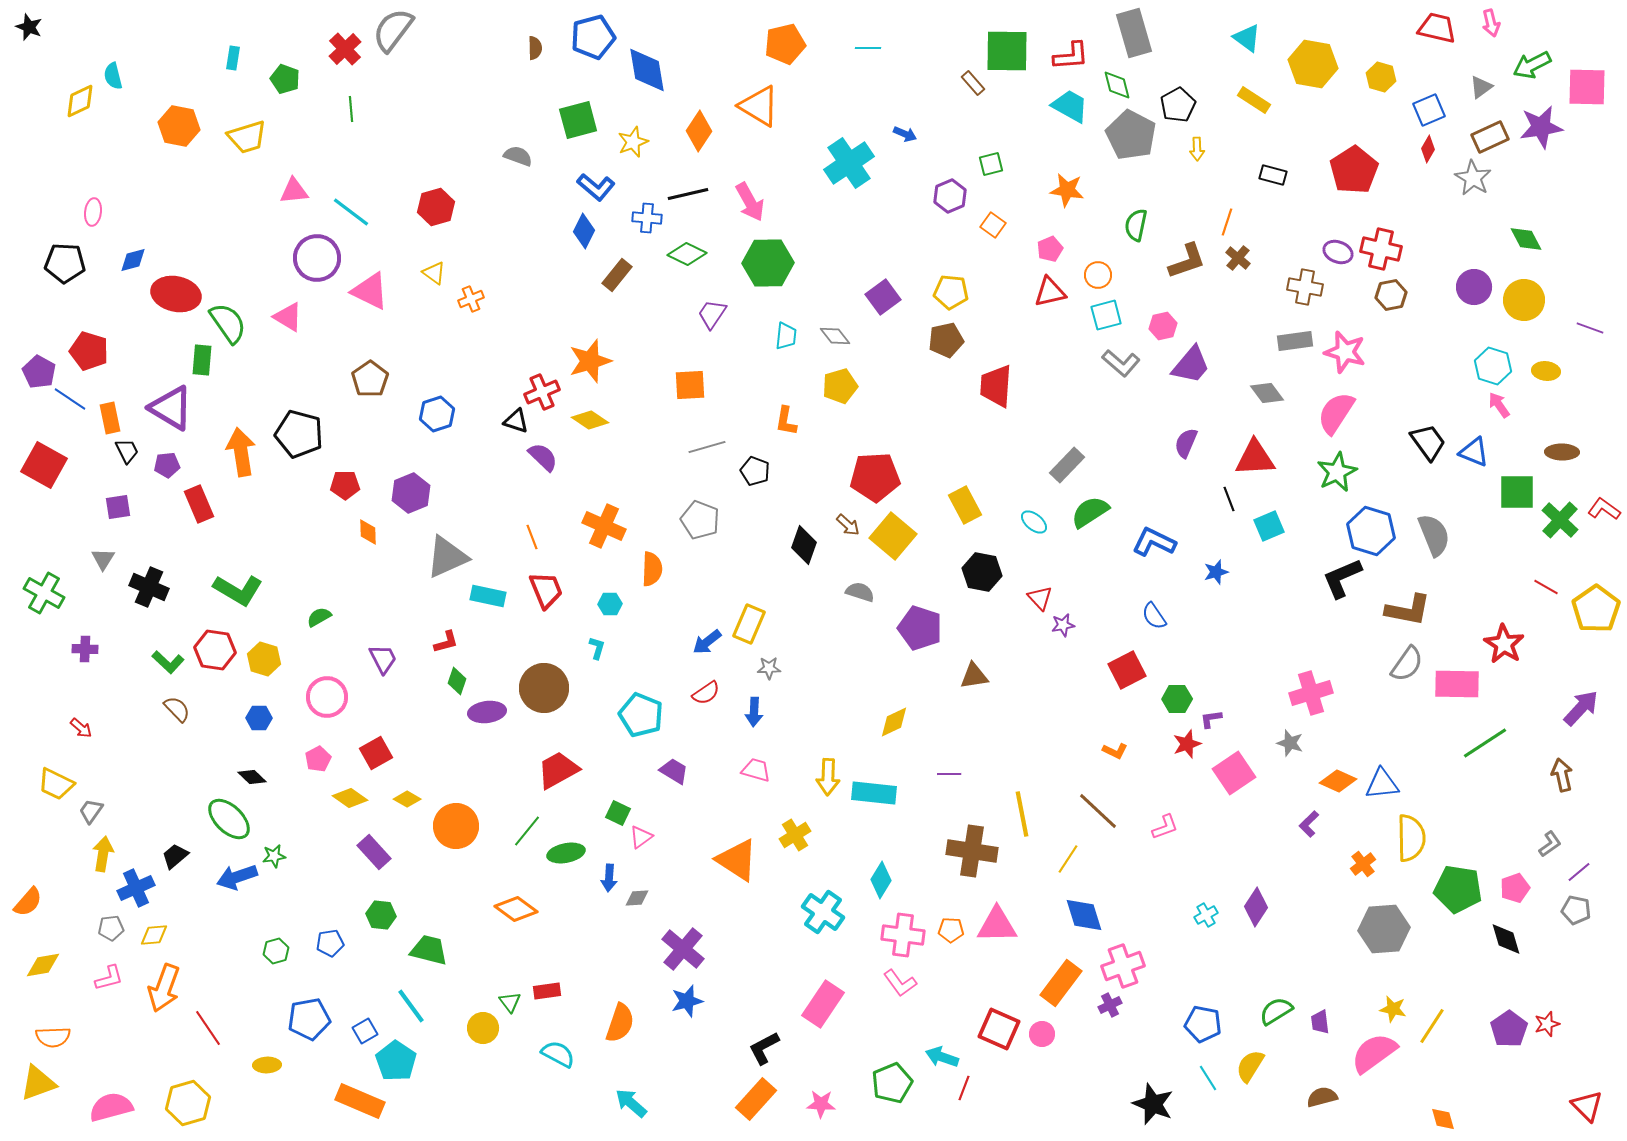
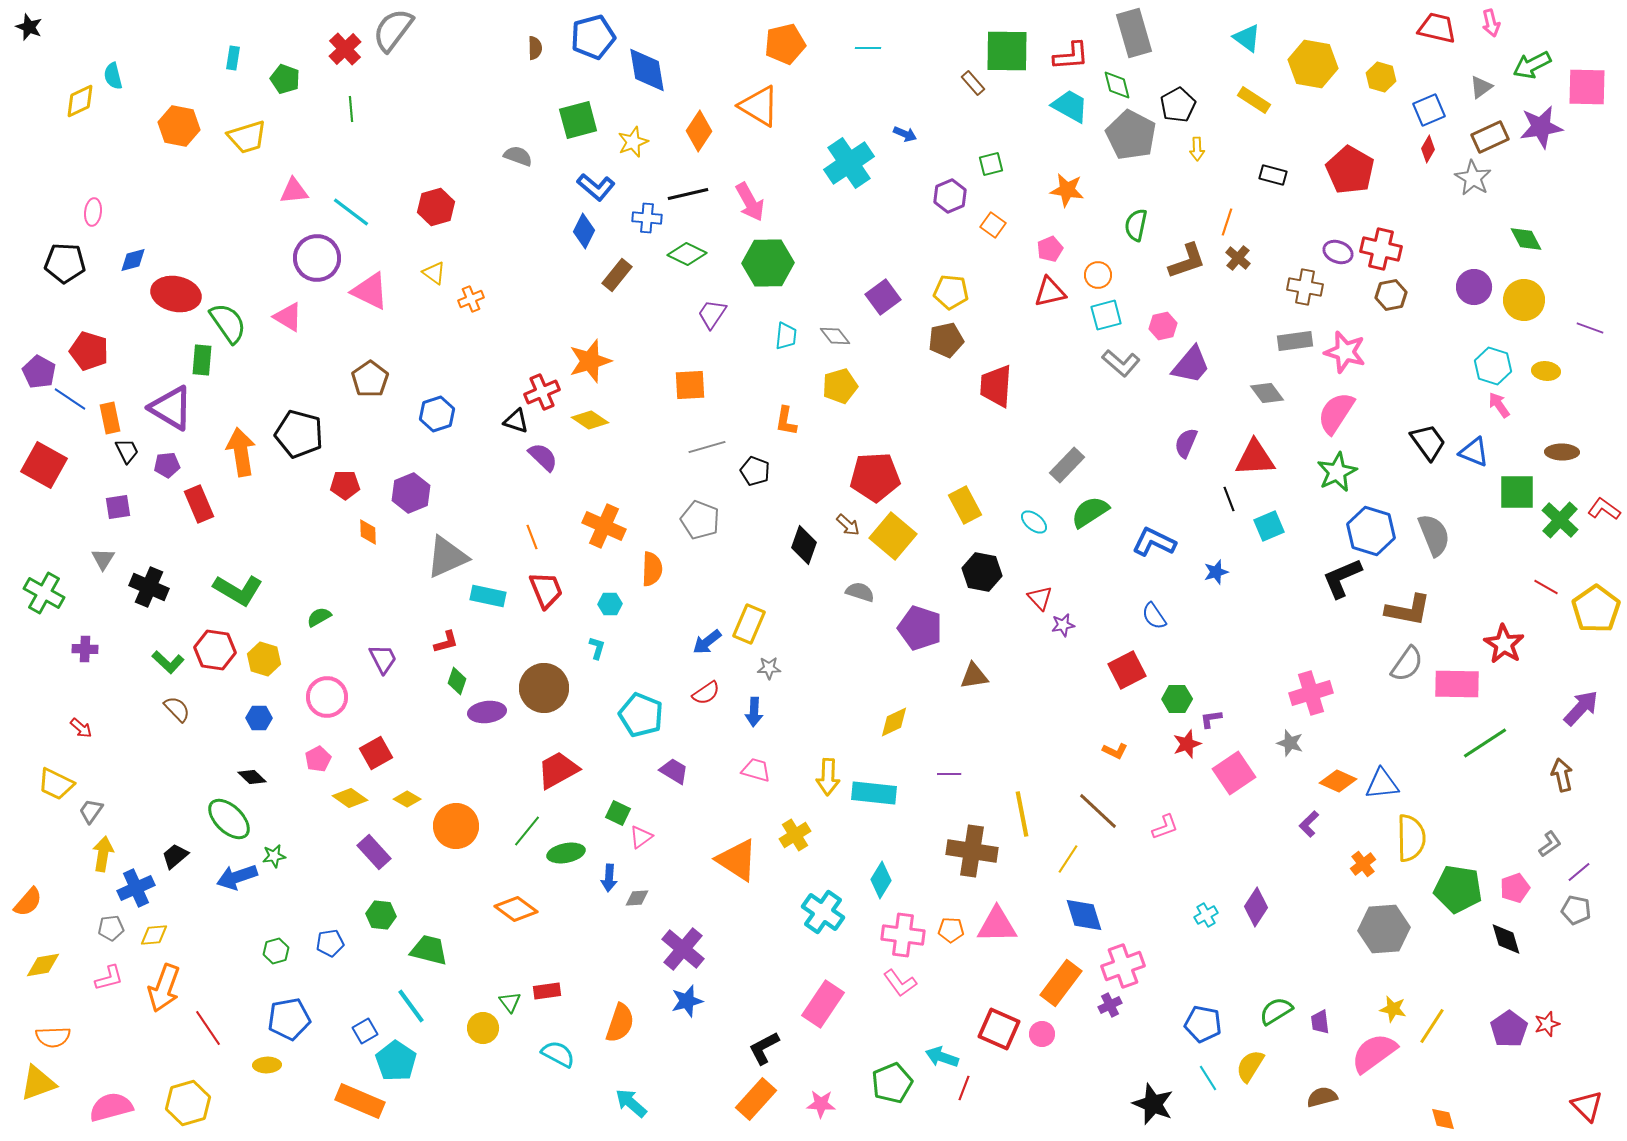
red pentagon at (1354, 170): moved 4 px left; rotated 9 degrees counterclockwise
blue pentagon at (309, 1019): moved 20 px left
